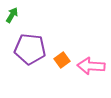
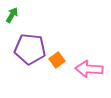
orange square: moved 5 px left
pink arrow: moved 2 px left, 3 px down
